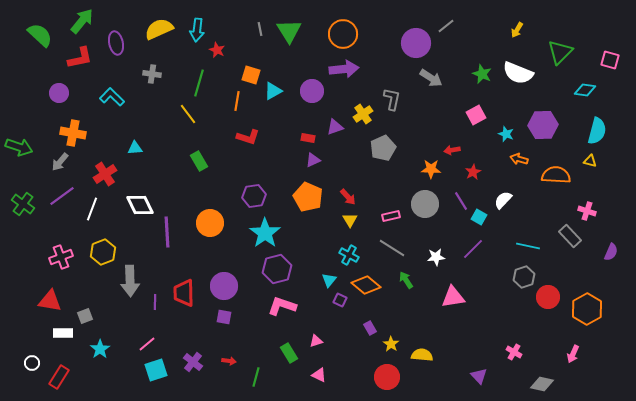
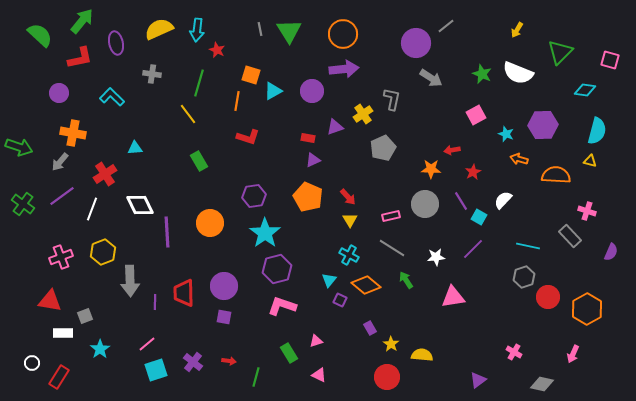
purple triangle at (479, 376): moved 1 px left, 4 px down; rotated 36 degrees clockwise
